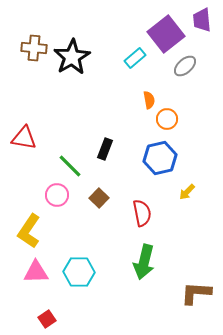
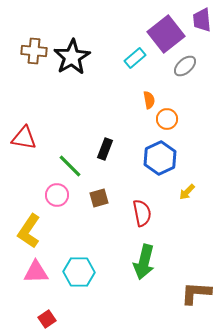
brown cross: moved 3 px down
blue hexagon: rotated 12 degrees counterclockwise
brown square: rotated 30 degrees clockwise
